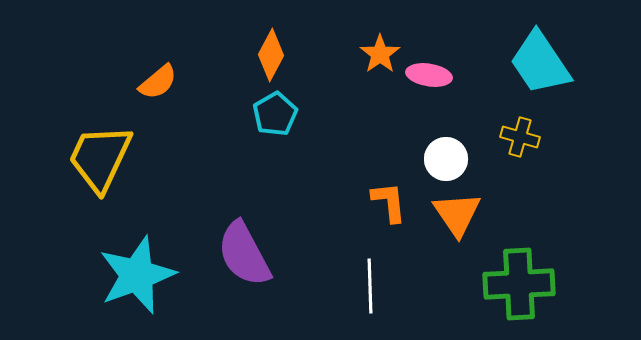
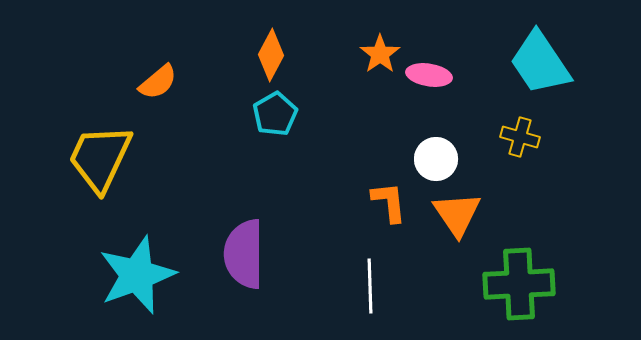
white circle: moved 10 px left
purple semicircle: rotated 28 degrees clockwise
